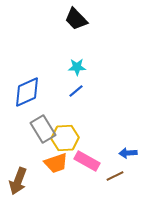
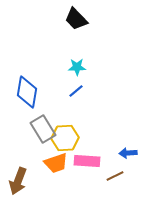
blue diamond: rotated 56 degrees counterclockwise
pink rectangle: rotated 25 degrees counterclockwise
